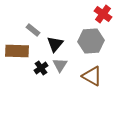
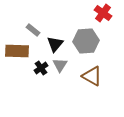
red cross: moved 1 px up
gray hexagon: moved 5 px left
